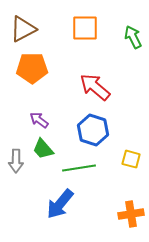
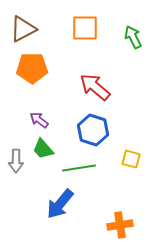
orange cross: moved 11 px left, 11 px down
